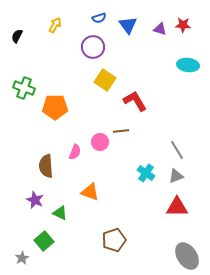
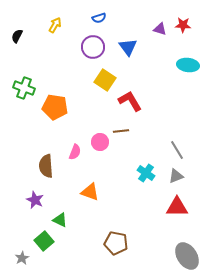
blue triangle: moved 22 px down
red L-shape: moved 5 px left
orange pentagon: rotated 10 degrees clockwise
green triangle: moved 7 px down
brown pentagon: moved 2 px right, 3 px down; rotated 30 degrees clockwise
